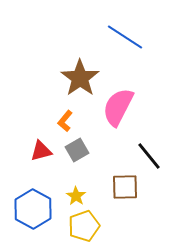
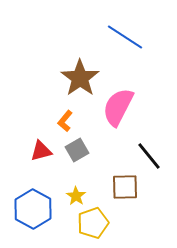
yellow pentagon: moved 9 px right, 3 px up
